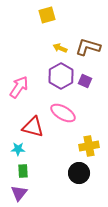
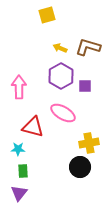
purple square: moved 5 px down; rotated 24 degrees counterclockwise
pink arrow: rotated 35 degrees counterclockwise
yellow cross: moved 3 px up
black circle: moved 1 px right, 6 px up
